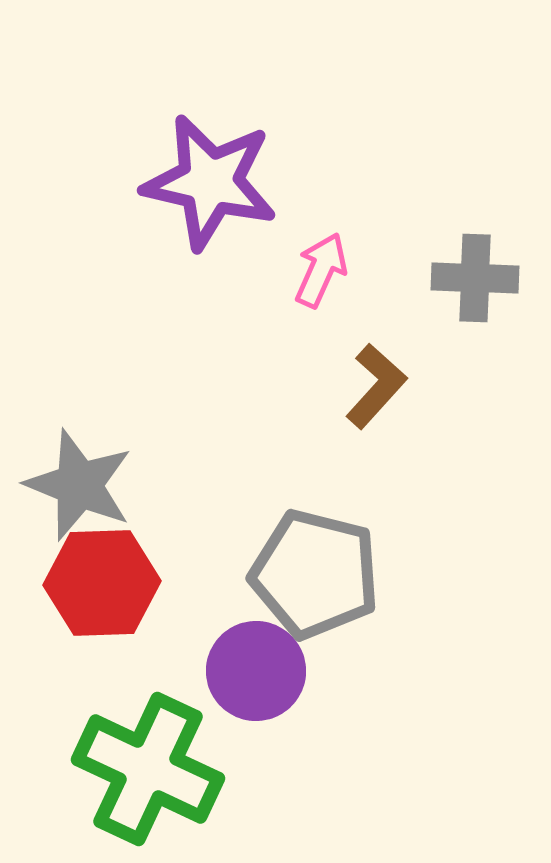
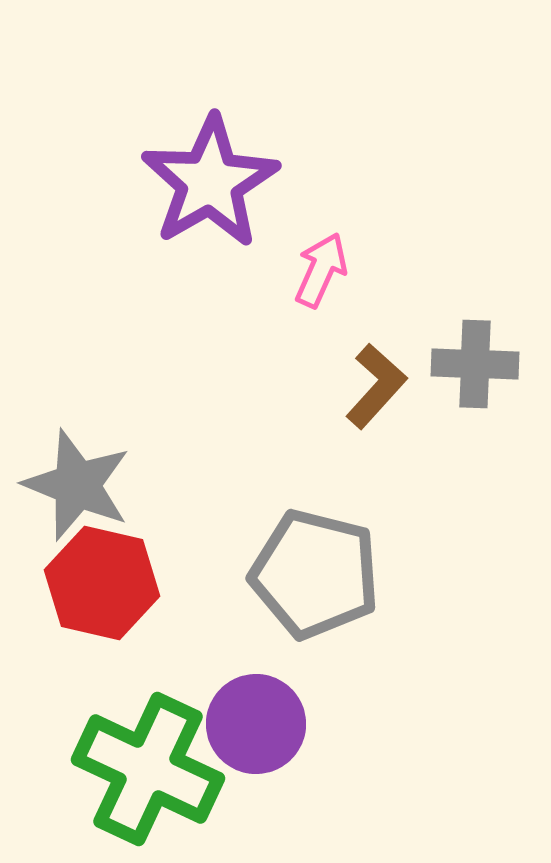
purple star: rotated 29 degrees clockwise
gray cross: moved 86 px down
gray star: moved 2 px left
red hexagon: rotated 15 degrees clockwise
purple circle: moved 53 px down
